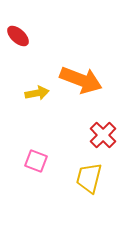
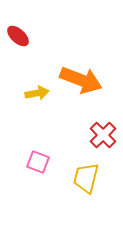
pink square: moved 2 px right, 1 px down
yellow trapezoid: moved 3 px left
